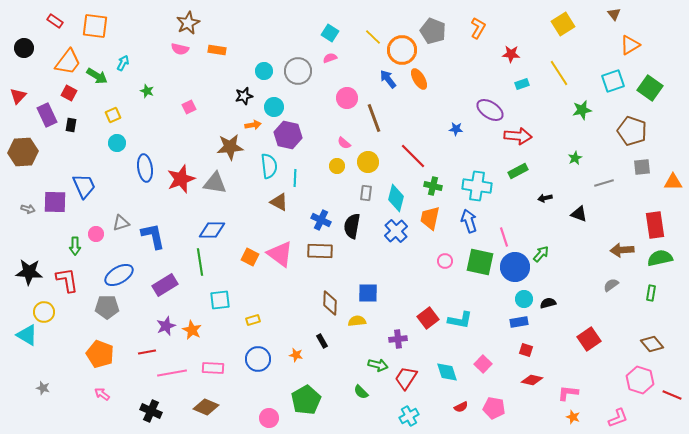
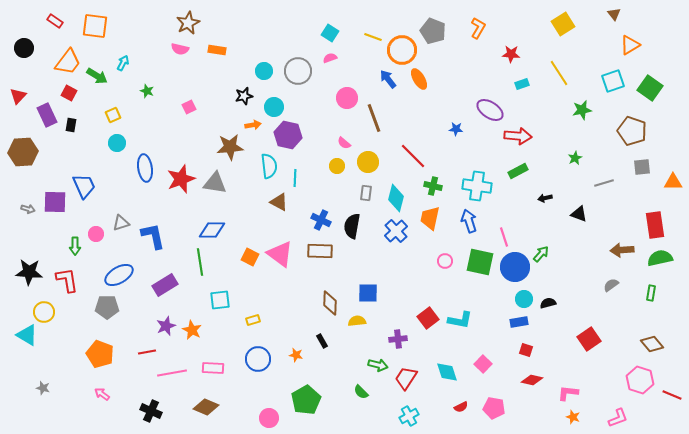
yellow line at (373, 37): rotated 24 degrees counterclockwise
